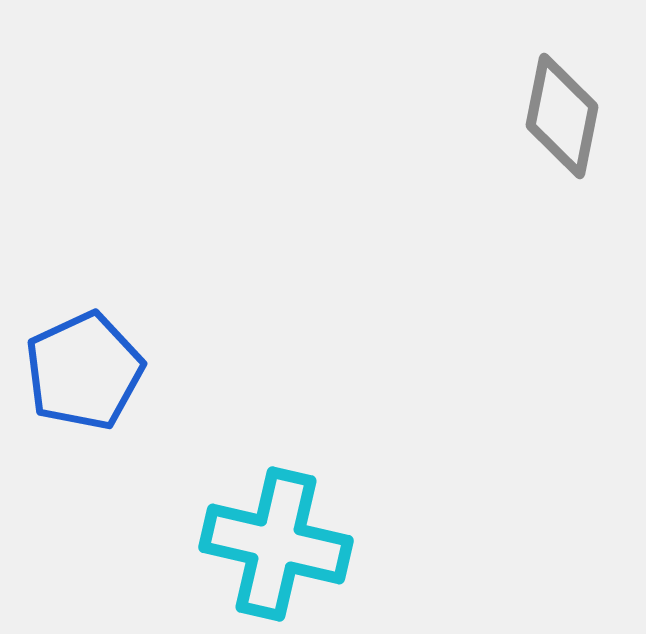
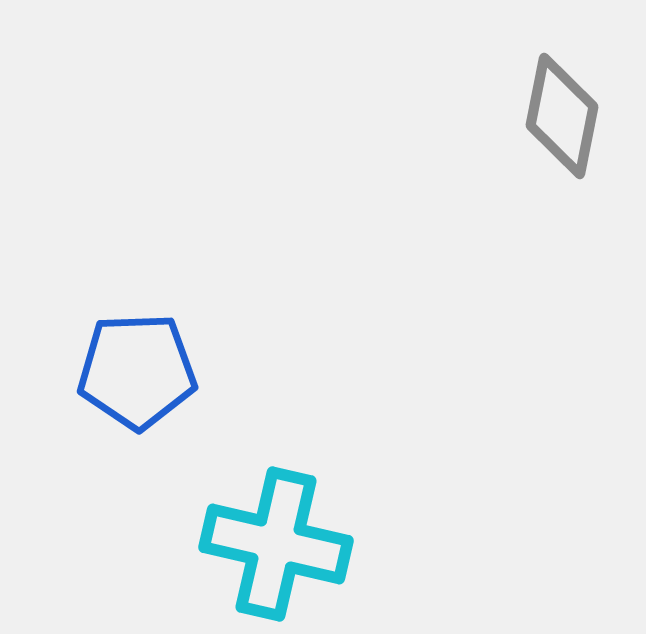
blue pentagon: moved 53 px right; rotated 23 degrees clockwise
